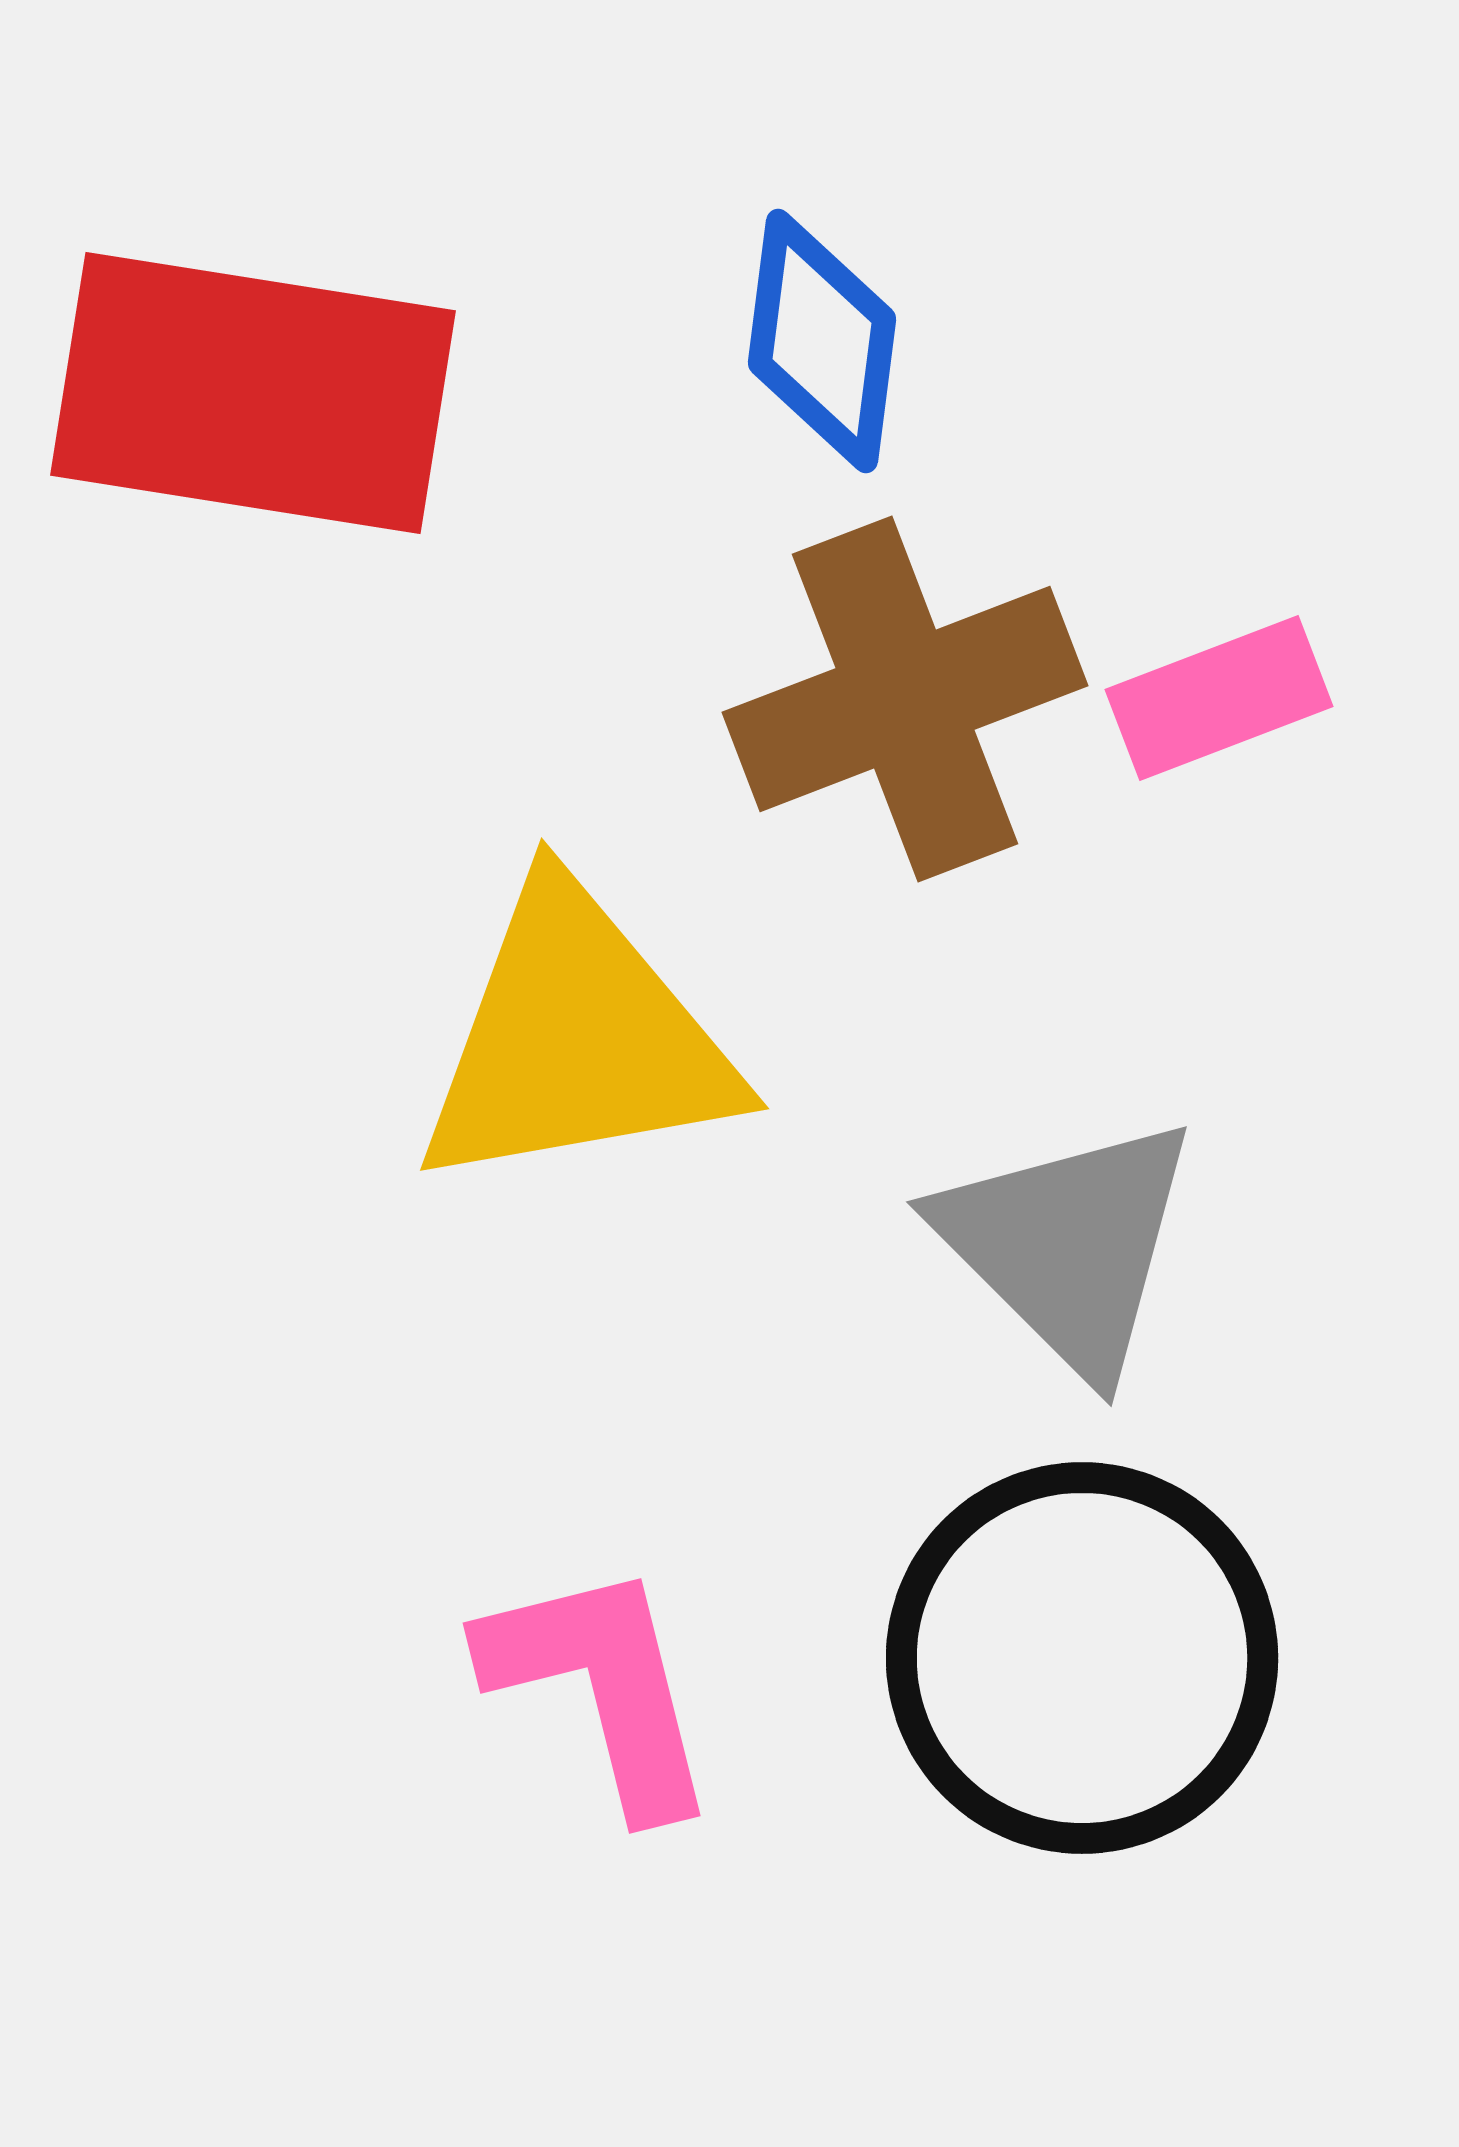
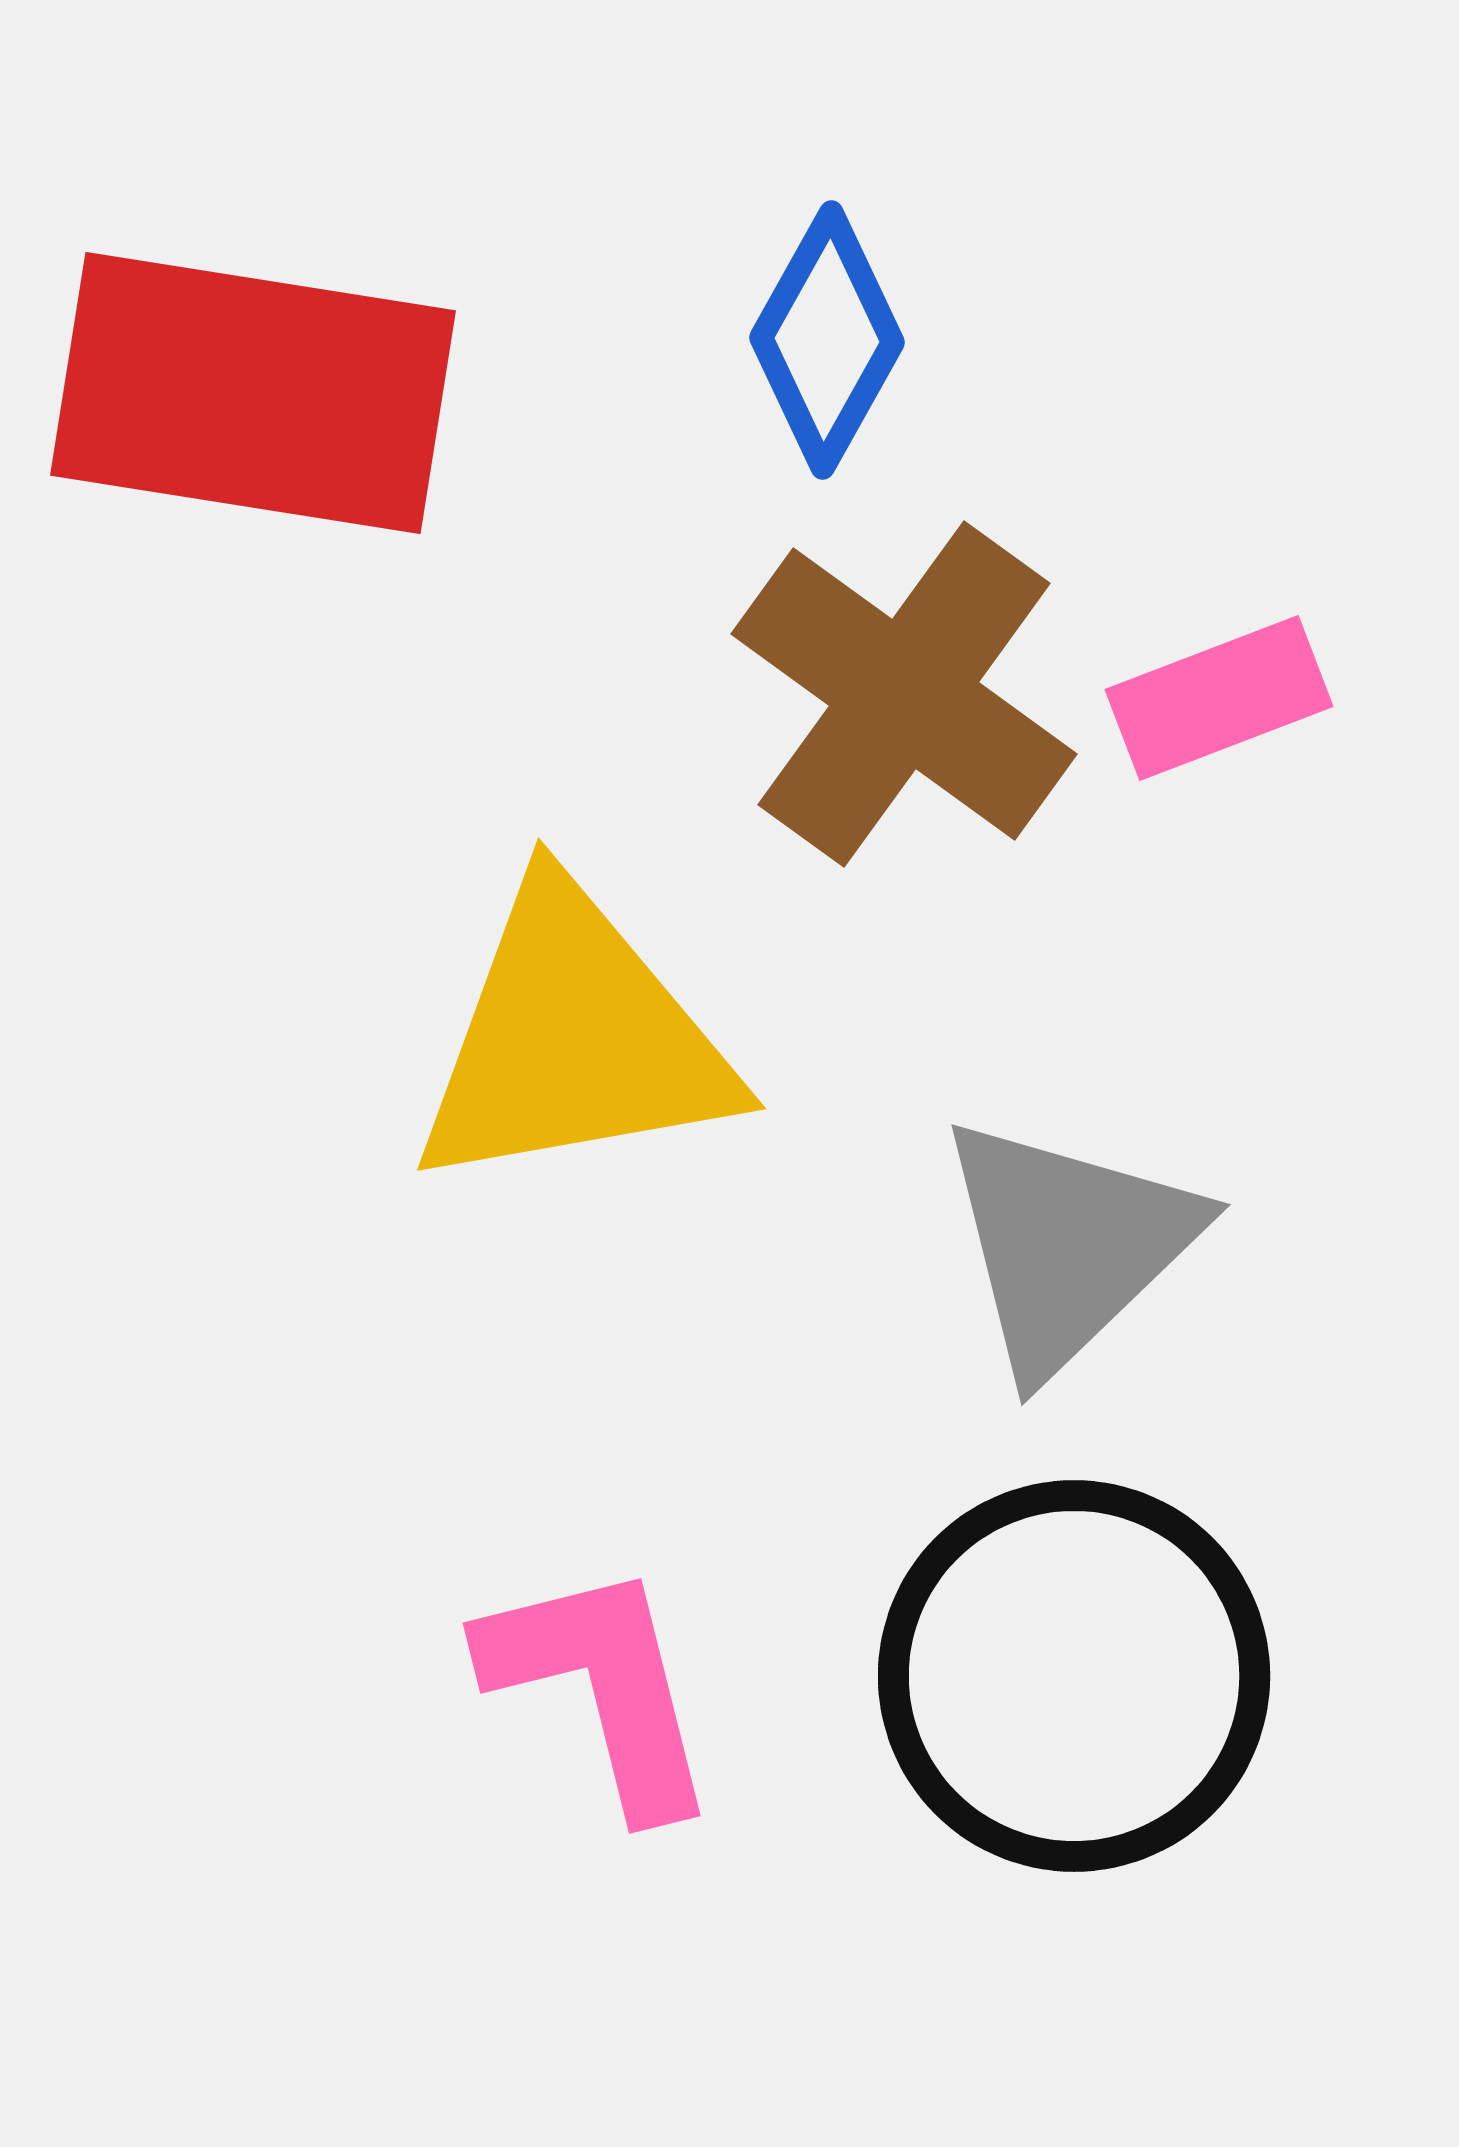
blue diamond: moved 5 px right, 1 px up; rotated 22 degrees clockwise
brown cross: moved 1 px left, 5 px up; rotated 33 degrees counterclockwise
yellow triangle: moved 3 px left
gray triangle: rotated 31 degrees clockwise
black circle: moved 8 px left, 18 px down
